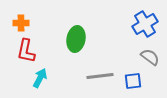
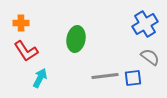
red L-shape: rotated 45 degrees counterclockwise
gray line: moved 5 px right
blue square: moved 3 px up
